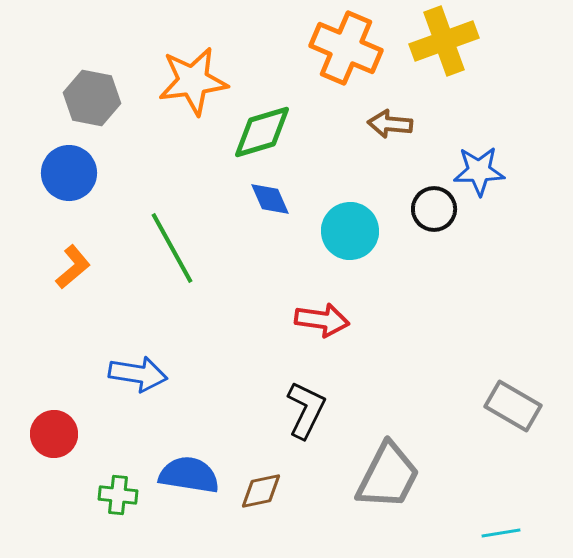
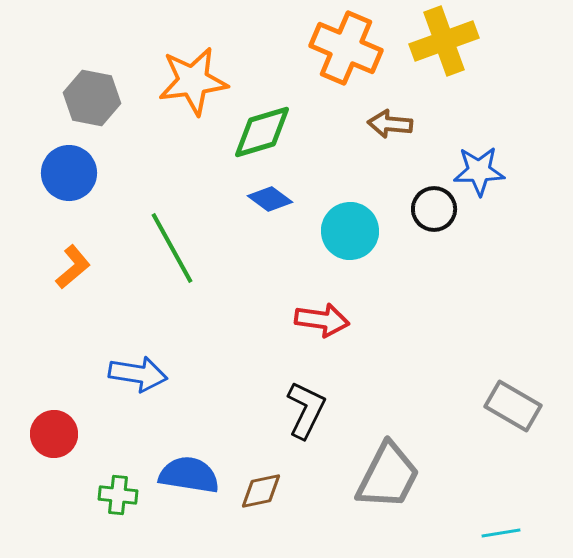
blue diamond: rotated 30 degrees counterclockwise
